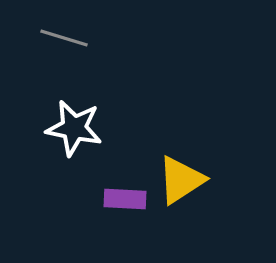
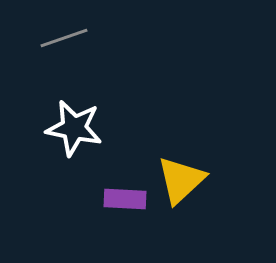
gray line: rotated 36 degrees counterclockwise
yellow triangle: rotated 10 degrees counterclockwise
